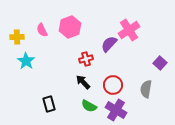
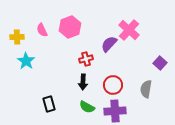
pink cross: rotated 15 degrees counterclockwise
black arrow: rotated 133 degrees counterclockwise
green semicircle: moved 2 px left, 1 px down
purple cross: moved 1 px left, 1 px down; rotated 35 degrees counterclockwise
